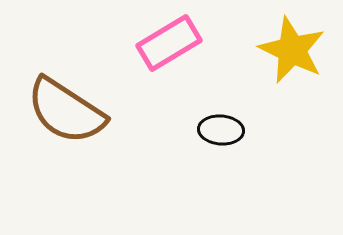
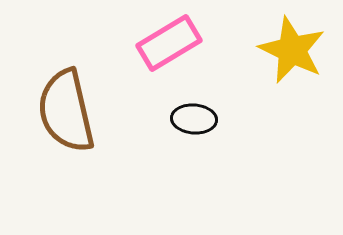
brown semicircle: rotated 44 degrees clockwise
black ellipse: moved 27 px left, 11 px up
